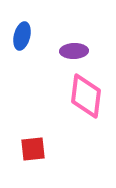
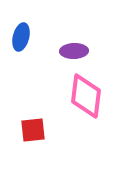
blue ellipse: moved 1 px left, 1 px down
red square: moved 19 px up
